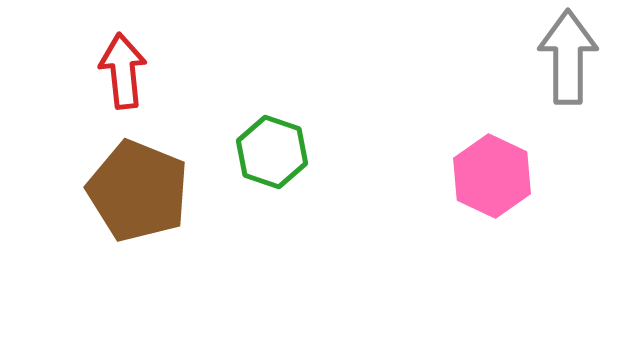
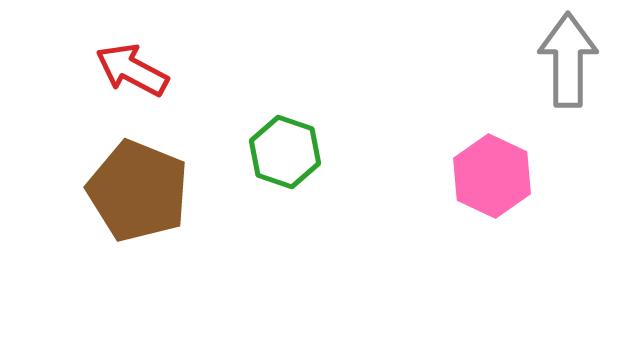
gray arrow: moved 3 px down
red arrow: moved 9 px right, 1 px up; rotated 56 degrees counterclockwise
green hexagon: moved 13 px right
